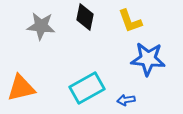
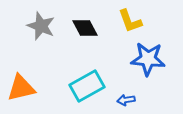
black diamond: moved 11 px down; rotated 40 degrees counterclockwise
gray star: rotated 16 degrees clockwise
cyan rectangle: moved 2 px up
